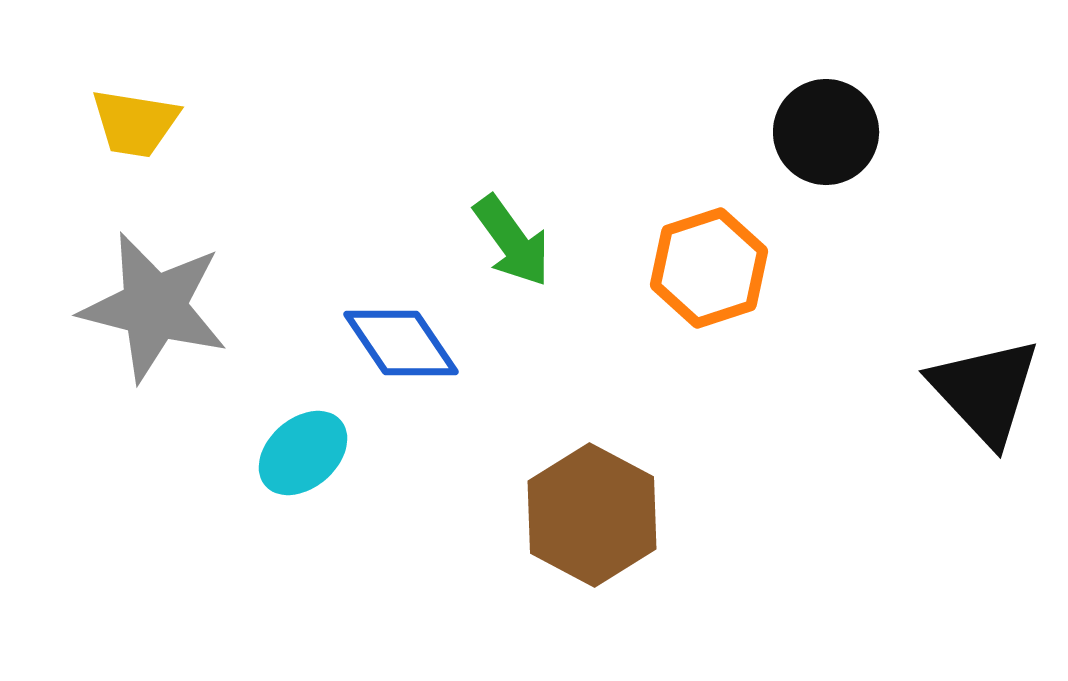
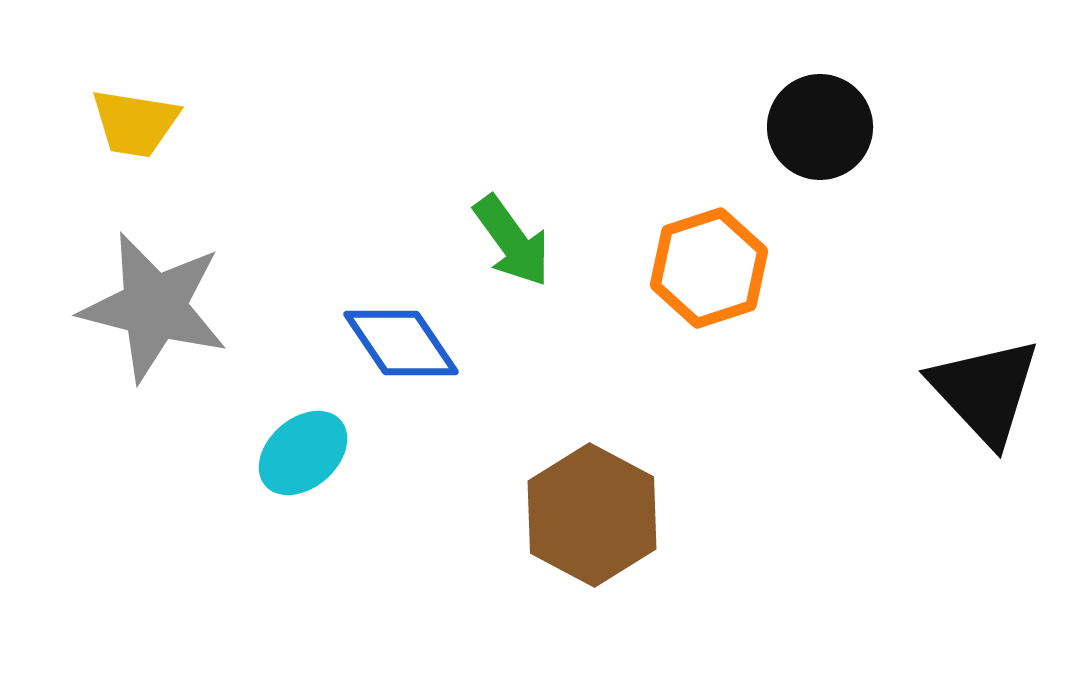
black circle: moved 6 px left, 5 px up
